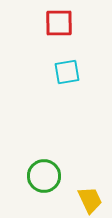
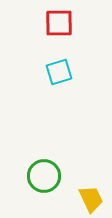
cyan square: moved 8 px left; rotated 8 degrees counterclockwise
yellow trapezoid: moved 1 px right, 1 px up
